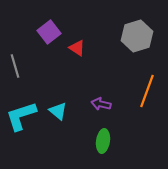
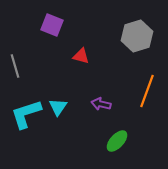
purple square: moved 3 px right, 7 px up; rotated 30 degrees counterclockwise
red triangle: moved 4 px right, 8 px down; rotated 18 degrees counterclockwise
cyan triangle: moved 4 px up; rotated 24 degrees clockwise
cyan L-shape: moved 5 px right, 2 px up
green ellipse: moved 14 px right; rotated 35 degrees clockwise
